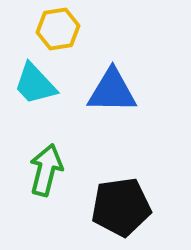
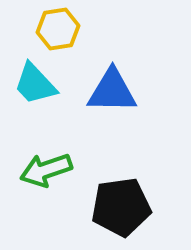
green arrow: rotated 123 degrees counterclockwise
